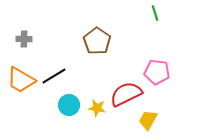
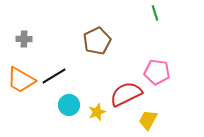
brown pentagon: rotated 12 degrees clockwise
yellow star: moved 4 px down; rotated 30 degrees counterclockwise
